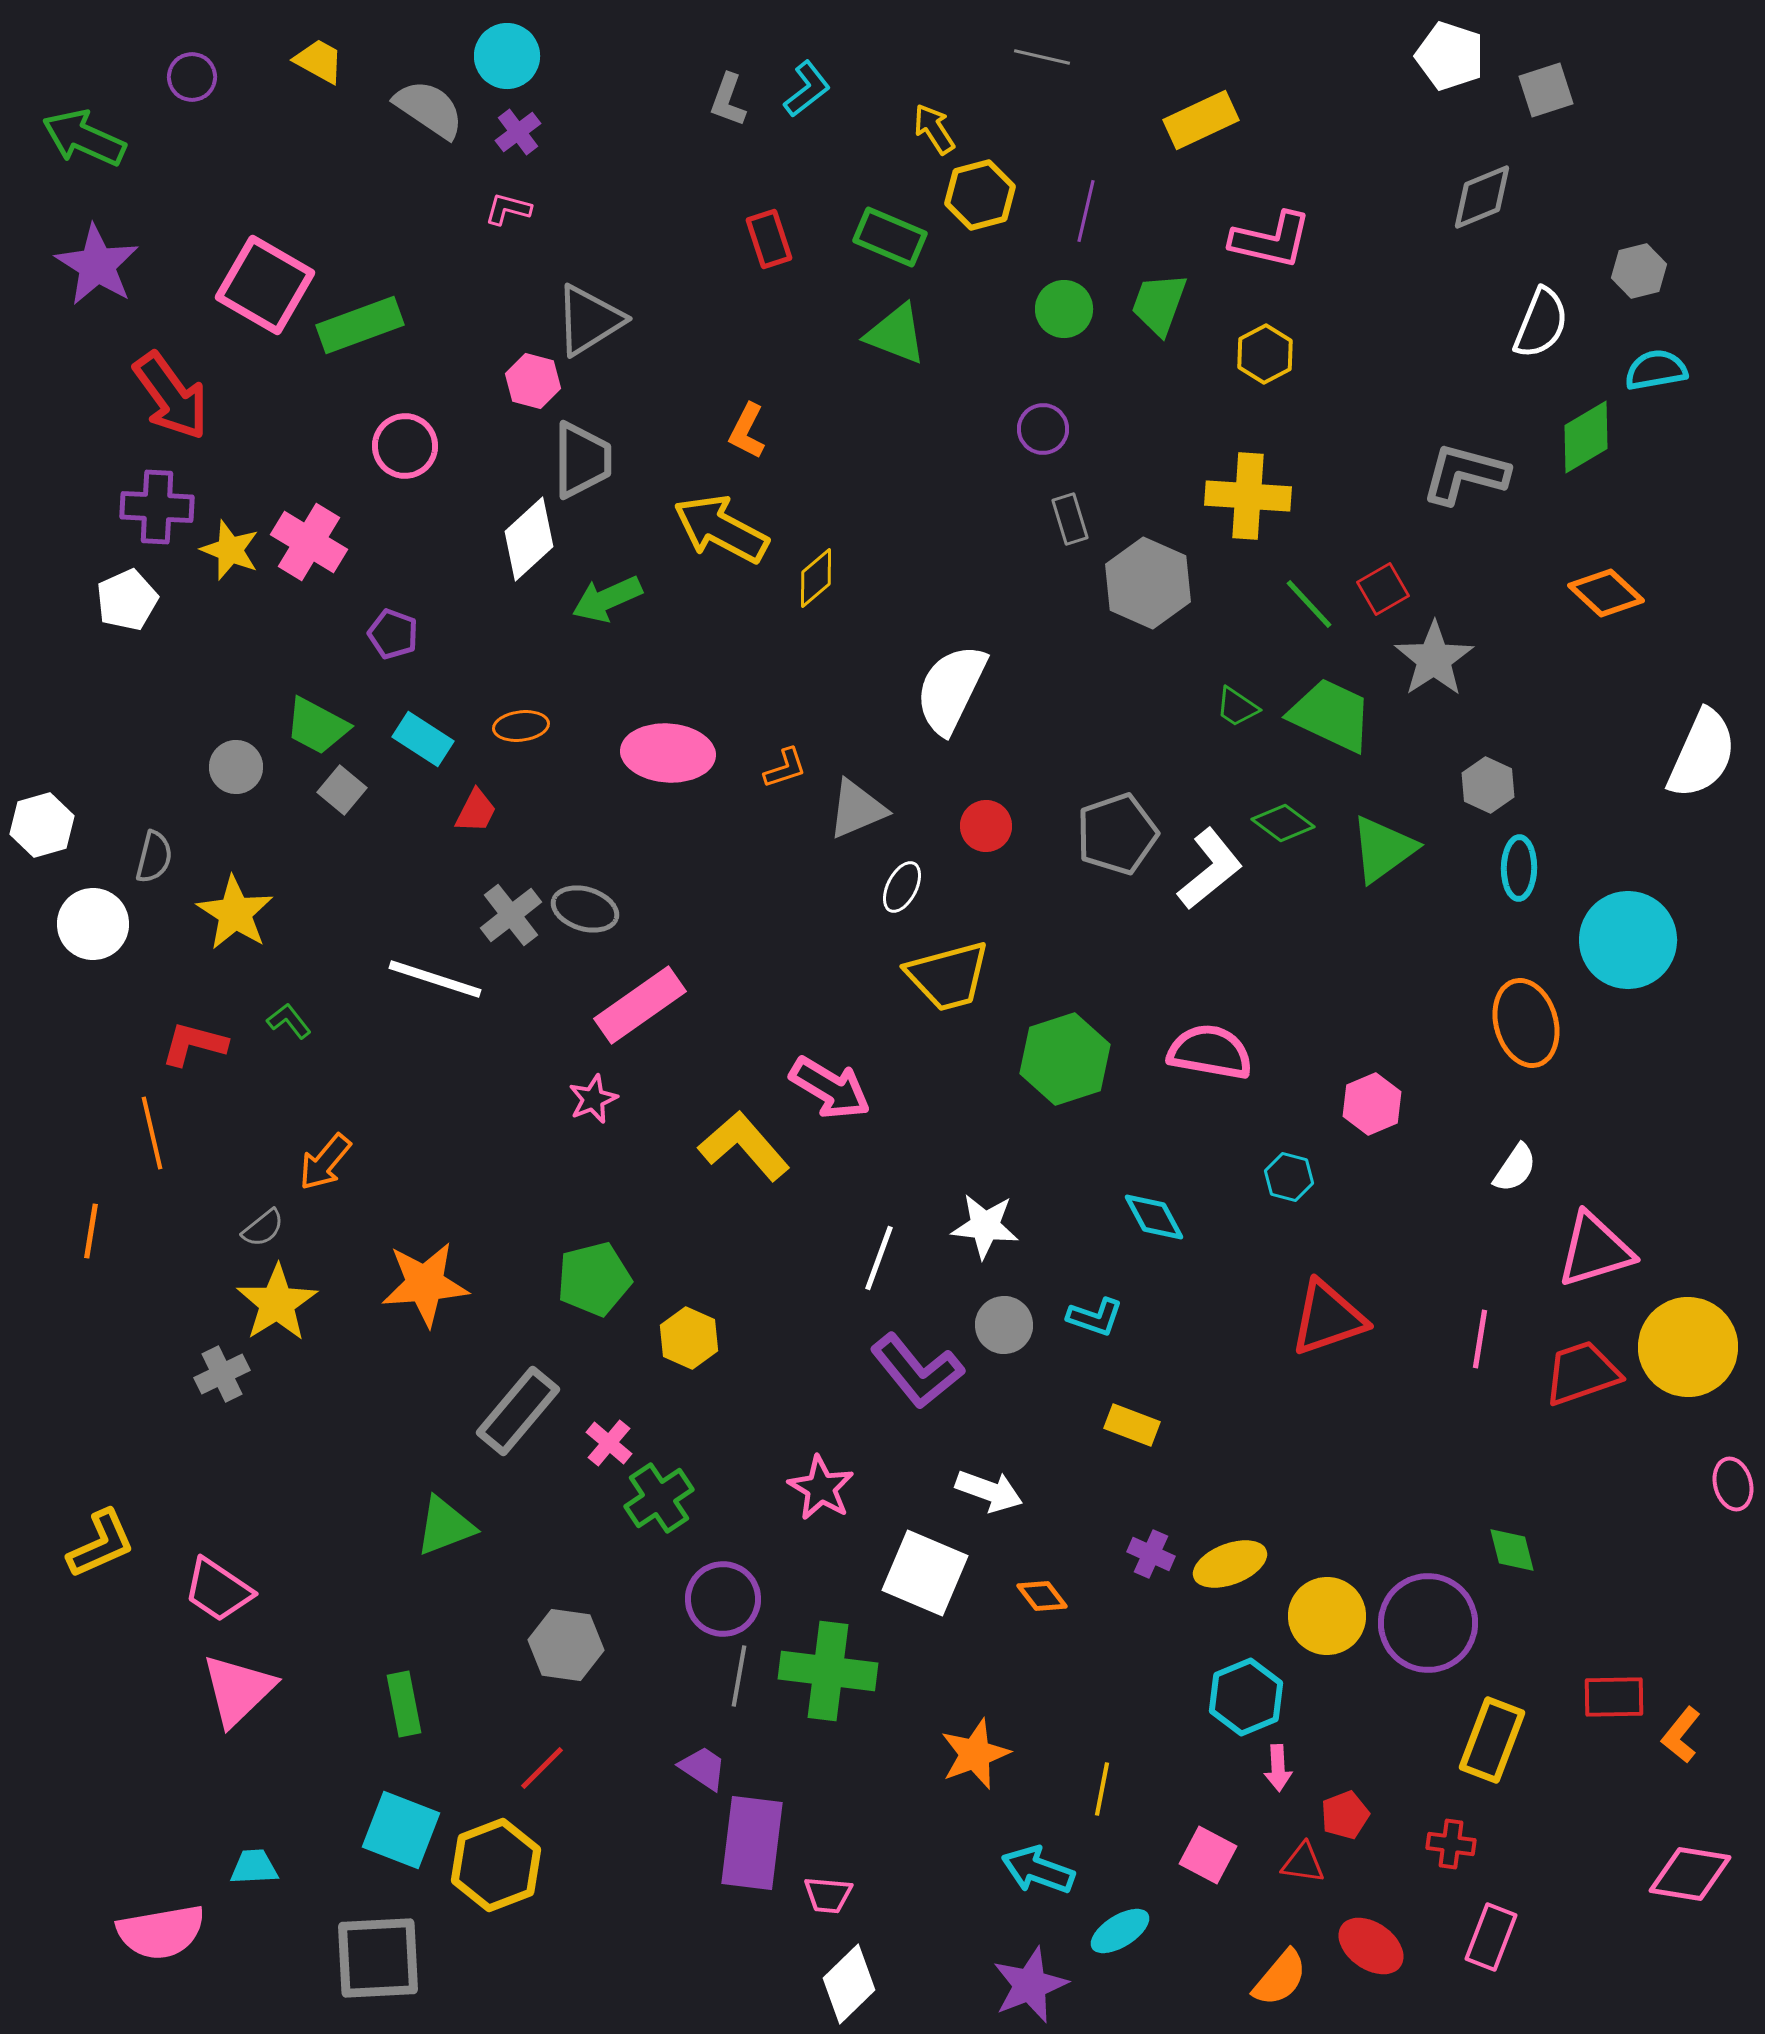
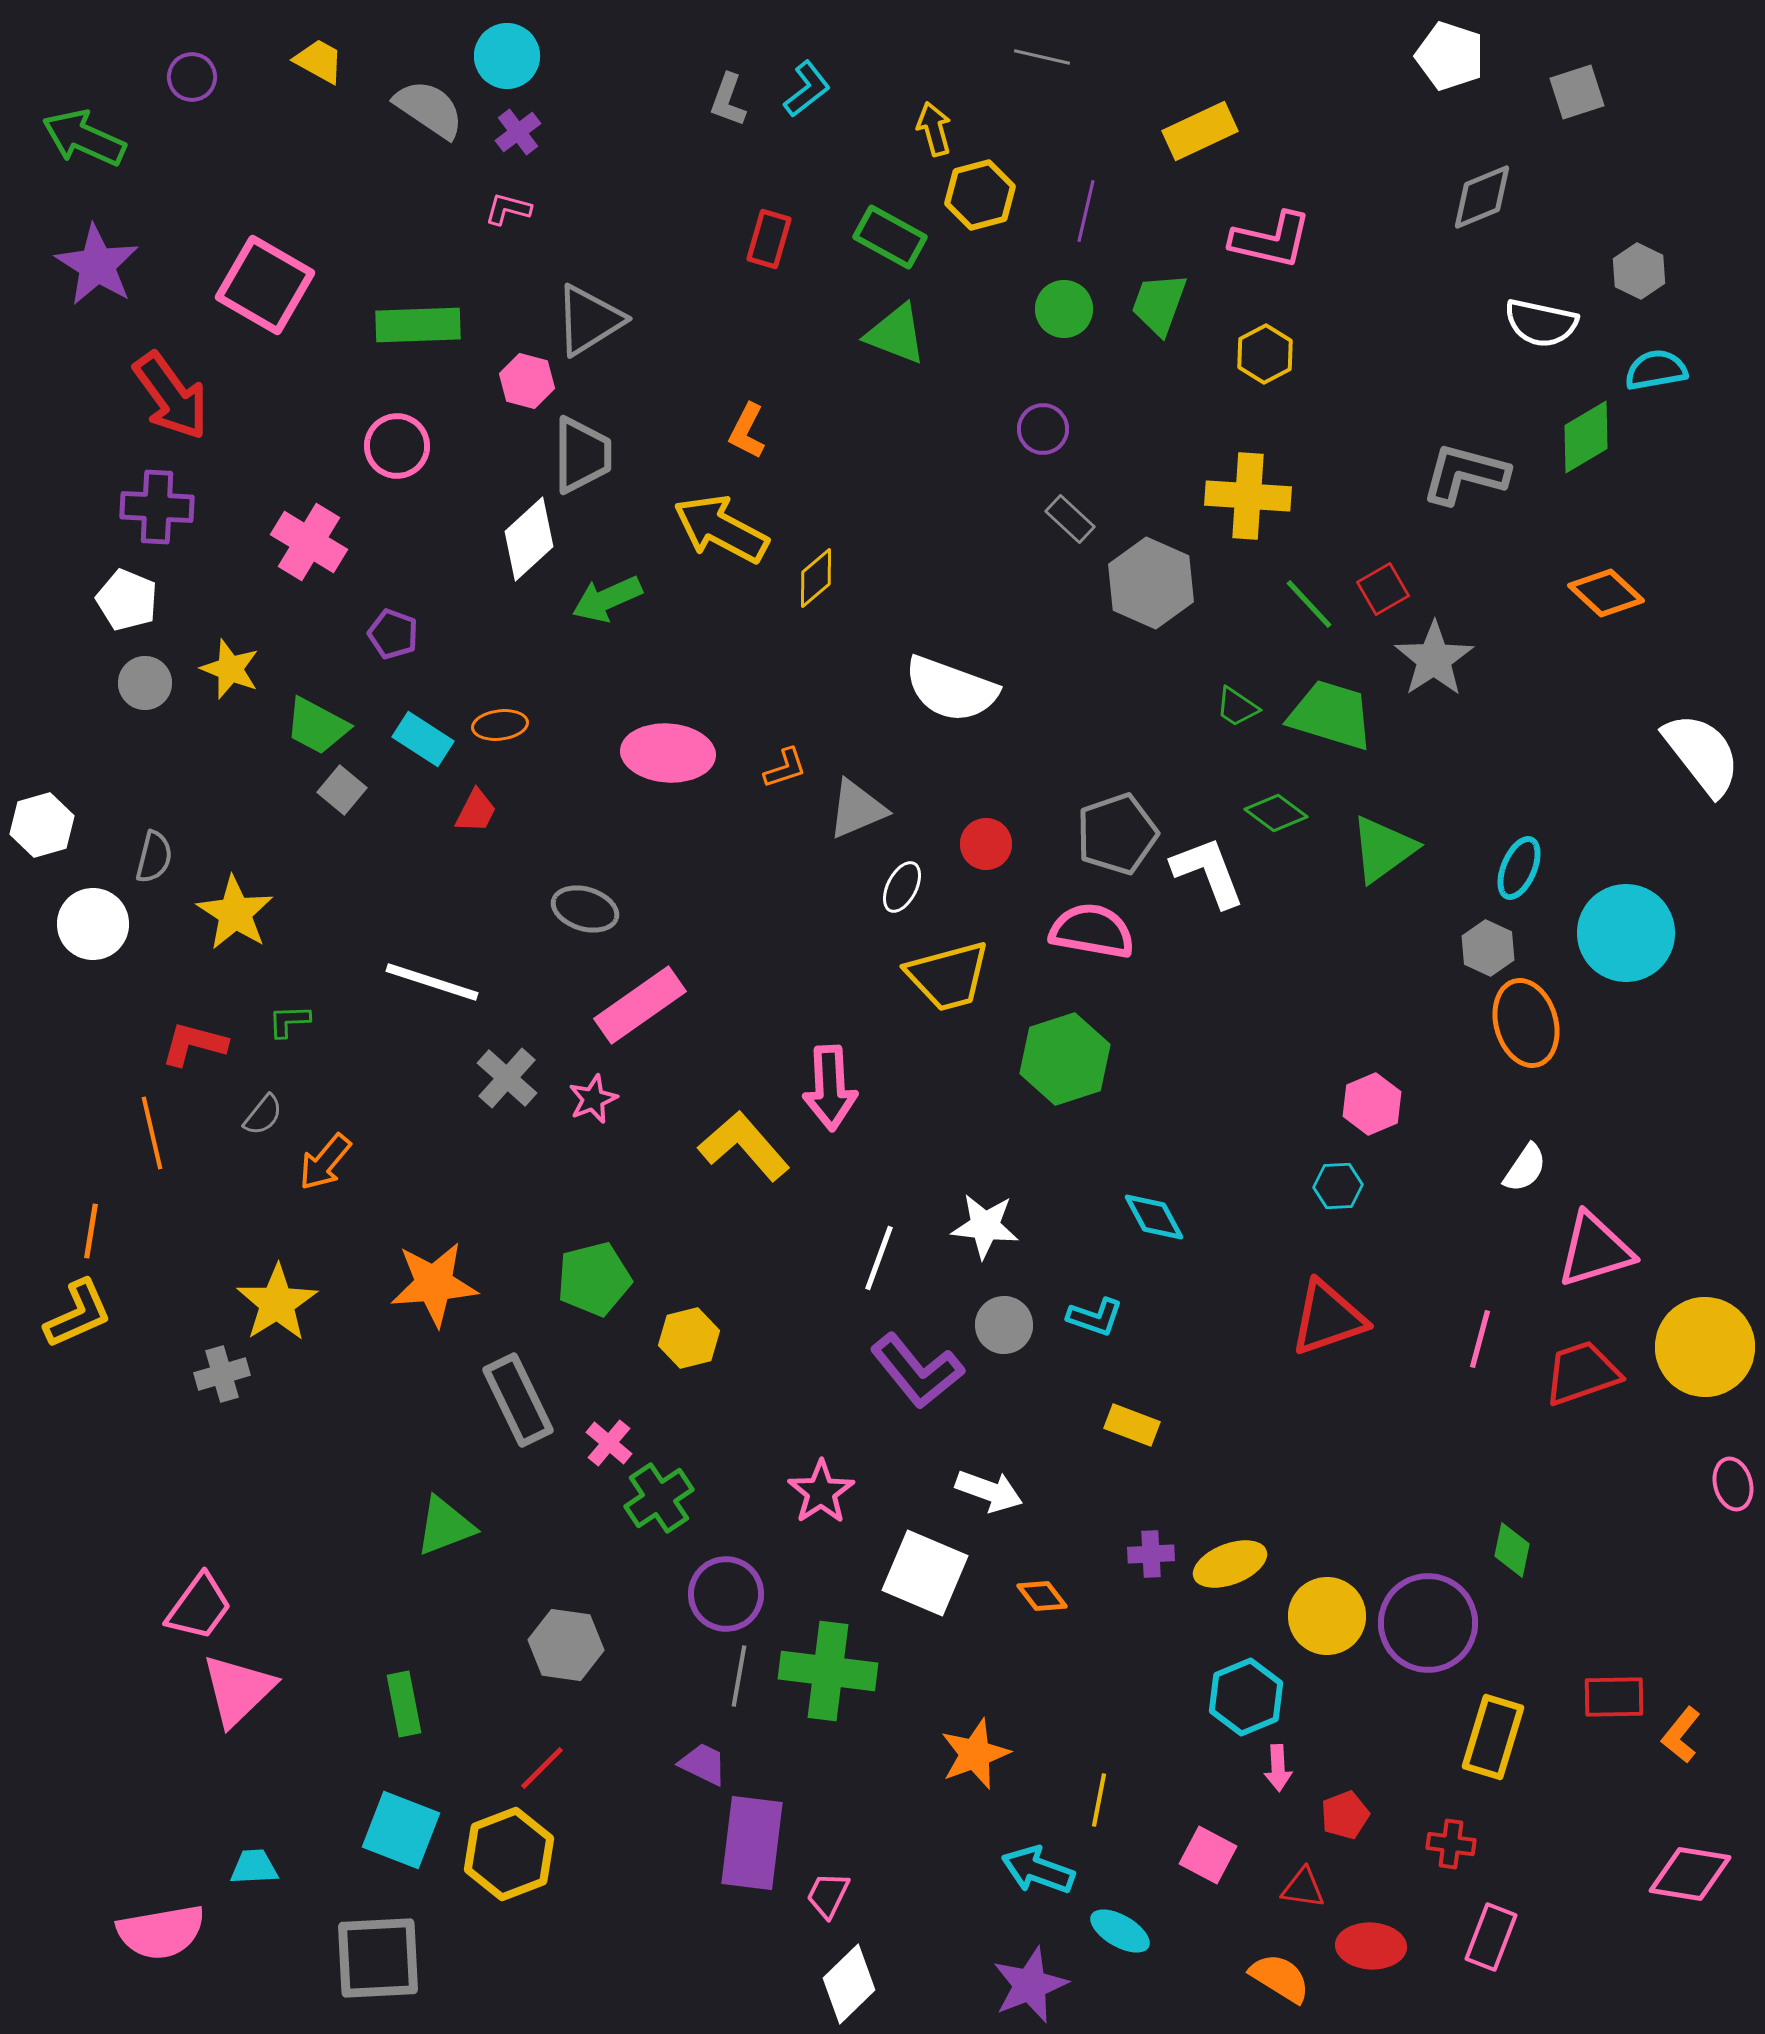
gray square at (1546, 90): moved 31 px right, 2 px down
yellow rectangle at (1201, 120): moved 1 px left, 11 px down
yellow arrow at (934, 129): rotated 18 degrees clockwise
green rectangle at (890, 237): rotated 6 degrees clockwise
red rectangle at (769, 239): rotated 34 degrees clockwise
gray hexagon at (1639, 271): rotated 20 degrees counterclockwise
white semicircle at (1541, 323): rotated 80 degrees clockwise
green rectangle at (360, 325): moved 58 px right; rotated 18 degrees clockwise
pink hexagon at (533, 381): moved 6 px left
pink circle at (405, 446): moved 8 px left
gray trapezoid at (582, 460): moved 5 px up
gray rectangle at (1070, 519): rotated 30 degrees counterclockwise
yellow star at (230, 550): moved 119 px down
gray hexagon at (1148, 583): moved 3 px right
white pentagon at (127, 600): rotated 26 degrees counterclockwise
white semicircle at (951, 689): rotated 96 degrees counterclockwise
green trapezoid at (1331, 715): rotated 8 degrees counterclockwise
orange ellipse at (521, 726): moved 21 px left, 1 px up
white semicircle at (1702, 754): rotated 62 degrees counterclockwise
gray circle at (236, 767): moved 91 px left, 84 px up
gray hexagon at (1488, 785): moved 163 px down
green diamond at (1283, 823): moved 7 px left, 10 px up
red circle at (986, 826): moved 18 px down
cyan ellipse at (1519, 868): rotated 22 degrees clockwise
white L-shape at (1210, 869): moved 2 px left, 3 px down; rotated 72 degrees counterclockwise
gray cross at (511, 915): moved 4 px left, 163 px down; rotated 10 degrees counterclockwise
cyan circle at (1628, 940): moved 2 px left, 7 px up
white line at (435, 979): moved 3 px left, 3 px down
green L-shape at (289, 1021): rotated 54 degrees counterclockwise
pink semicircle at (1210, 1052): moved 118 px left, 121 px up
pink arrow at (830, 1088): rotated 56 degrees clockwise
white semicircle at (1515, 1168): moved 10 px right
cyan hexagon at (1289, 1177): moved 49 px right, 9 px down; rotated 18 degrees counterclockwise
gray semicircle at (263, 1228): moved 113 px up; rotated 12 degrees counterclockwise
orange star at (425, 1284): moved 9 px right
yellow hexagon at (689, 1338): rotated 22 degrees clockwise
pink line at (1480, 1339): rotated 6 degrees clockwise
yellow circle at (1688, 1347): moved 17 px right
gray cross at (222, 1374): rotated 10 degrees clockwise
gray rectangle at (518, 1411): moved 11 px up; rotated 66 degrees counterclockwise
pink star at (821, 1488): moved 4 px down; rotated 8 degrees clockwise
yellow L-shape at (101, 1544): moved 23 px left, 230 px up
green diamond at (1512, 1550): rotated 26 degrees clockwise
purple cross at (1151, 1554): rotated 27 degrees counterclockwise
pink trapezoid at (218, 1590): moved 19 px left, 17 px down; rotated 88 degrees counterclockwise
purple circle at (723, 1599): moved 3 px right, 5 px up
yellow rectangle at (1492, 1740): moved 1 px right, 3 px up; rotated 4 degrees counterclockwise
purple trapezoid at (703, 1768): moved 4 px up; rotated 8 degrees counterclockwise
yellow line at (1102, 1789): moved 3 px left, 11 px down
red triangle at (1303, 1863): moved 25 px down
yellow hexagon at (496, 1865): moved 13 px right, 11 px up
pink trapezoid at (828, 1895): rotated 111 degrees clockwise
cyan ellipse at (1120, 1931): rotated 62 degrees clockwise
red ellipse at (1371, 1946): rotated 32 degrees counterclockwise
orange semicircle at (1280, 1978): rotated 98 degrees counterclockwise
